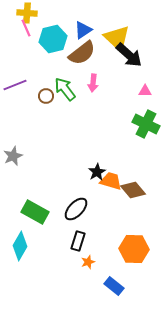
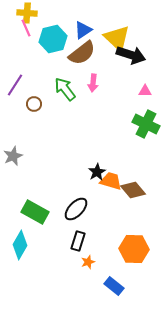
black arrow: moved 2 px right; rotated 24 degrees counterclockwise
purple line: rotated 35 degrees counterclockwise
brown circle: moved 12 px left, 8 px down
cyan diamond: moved 1 px up
